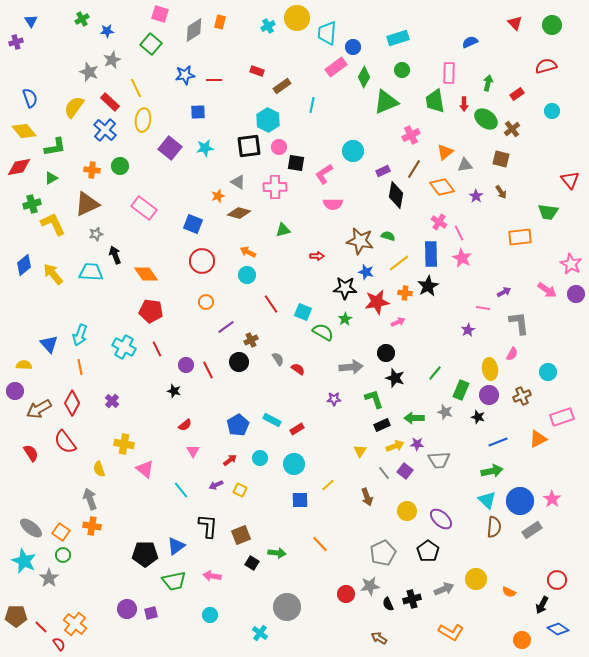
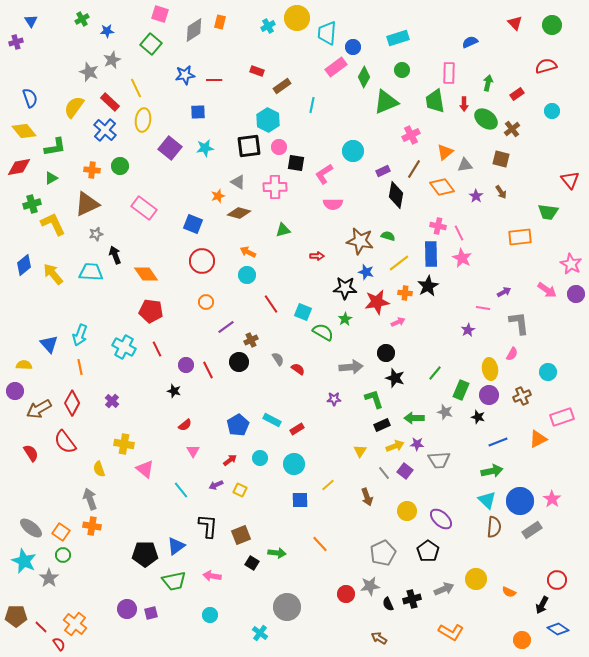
pink cross at (439, 222): moved 1 px left, 4 px down; rotated 21 degrees counterclockwise
